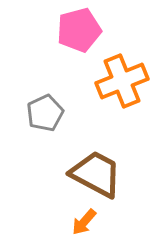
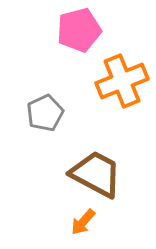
orange arrow: moved 1 px left
